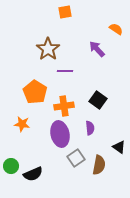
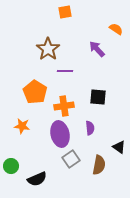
black square: moved 3 px up; rotated 30 degrees counterclockwise
orange star: moved 2 px down
gray square: moved 5 px left, 1 px down
black semicircle: moved 4 px right, 5 px down
